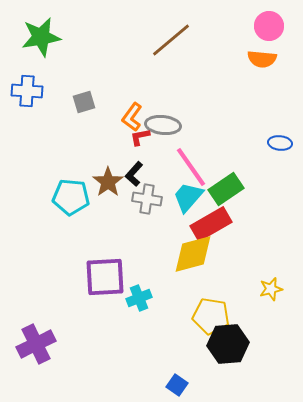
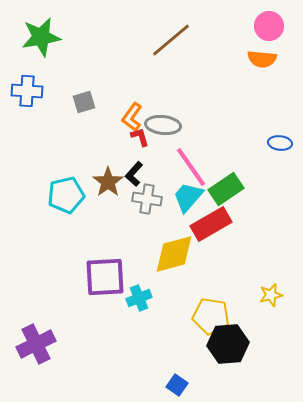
red L-shape: rotated 85 degrees clockwise
cyan pentagon: moved 5 px left, 2 px up; rotated 18 degrees counterclockwise
yellow diamond: moved 19 px left
yellow star: moved 6 px down
